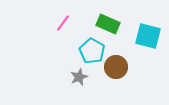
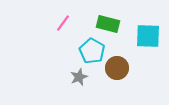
green rectangle: rotated 10 degrees counterclockwise
cyan square: rotated 12 degrees counterclockwise
brown circle: moved 1 px right, 1 px down
